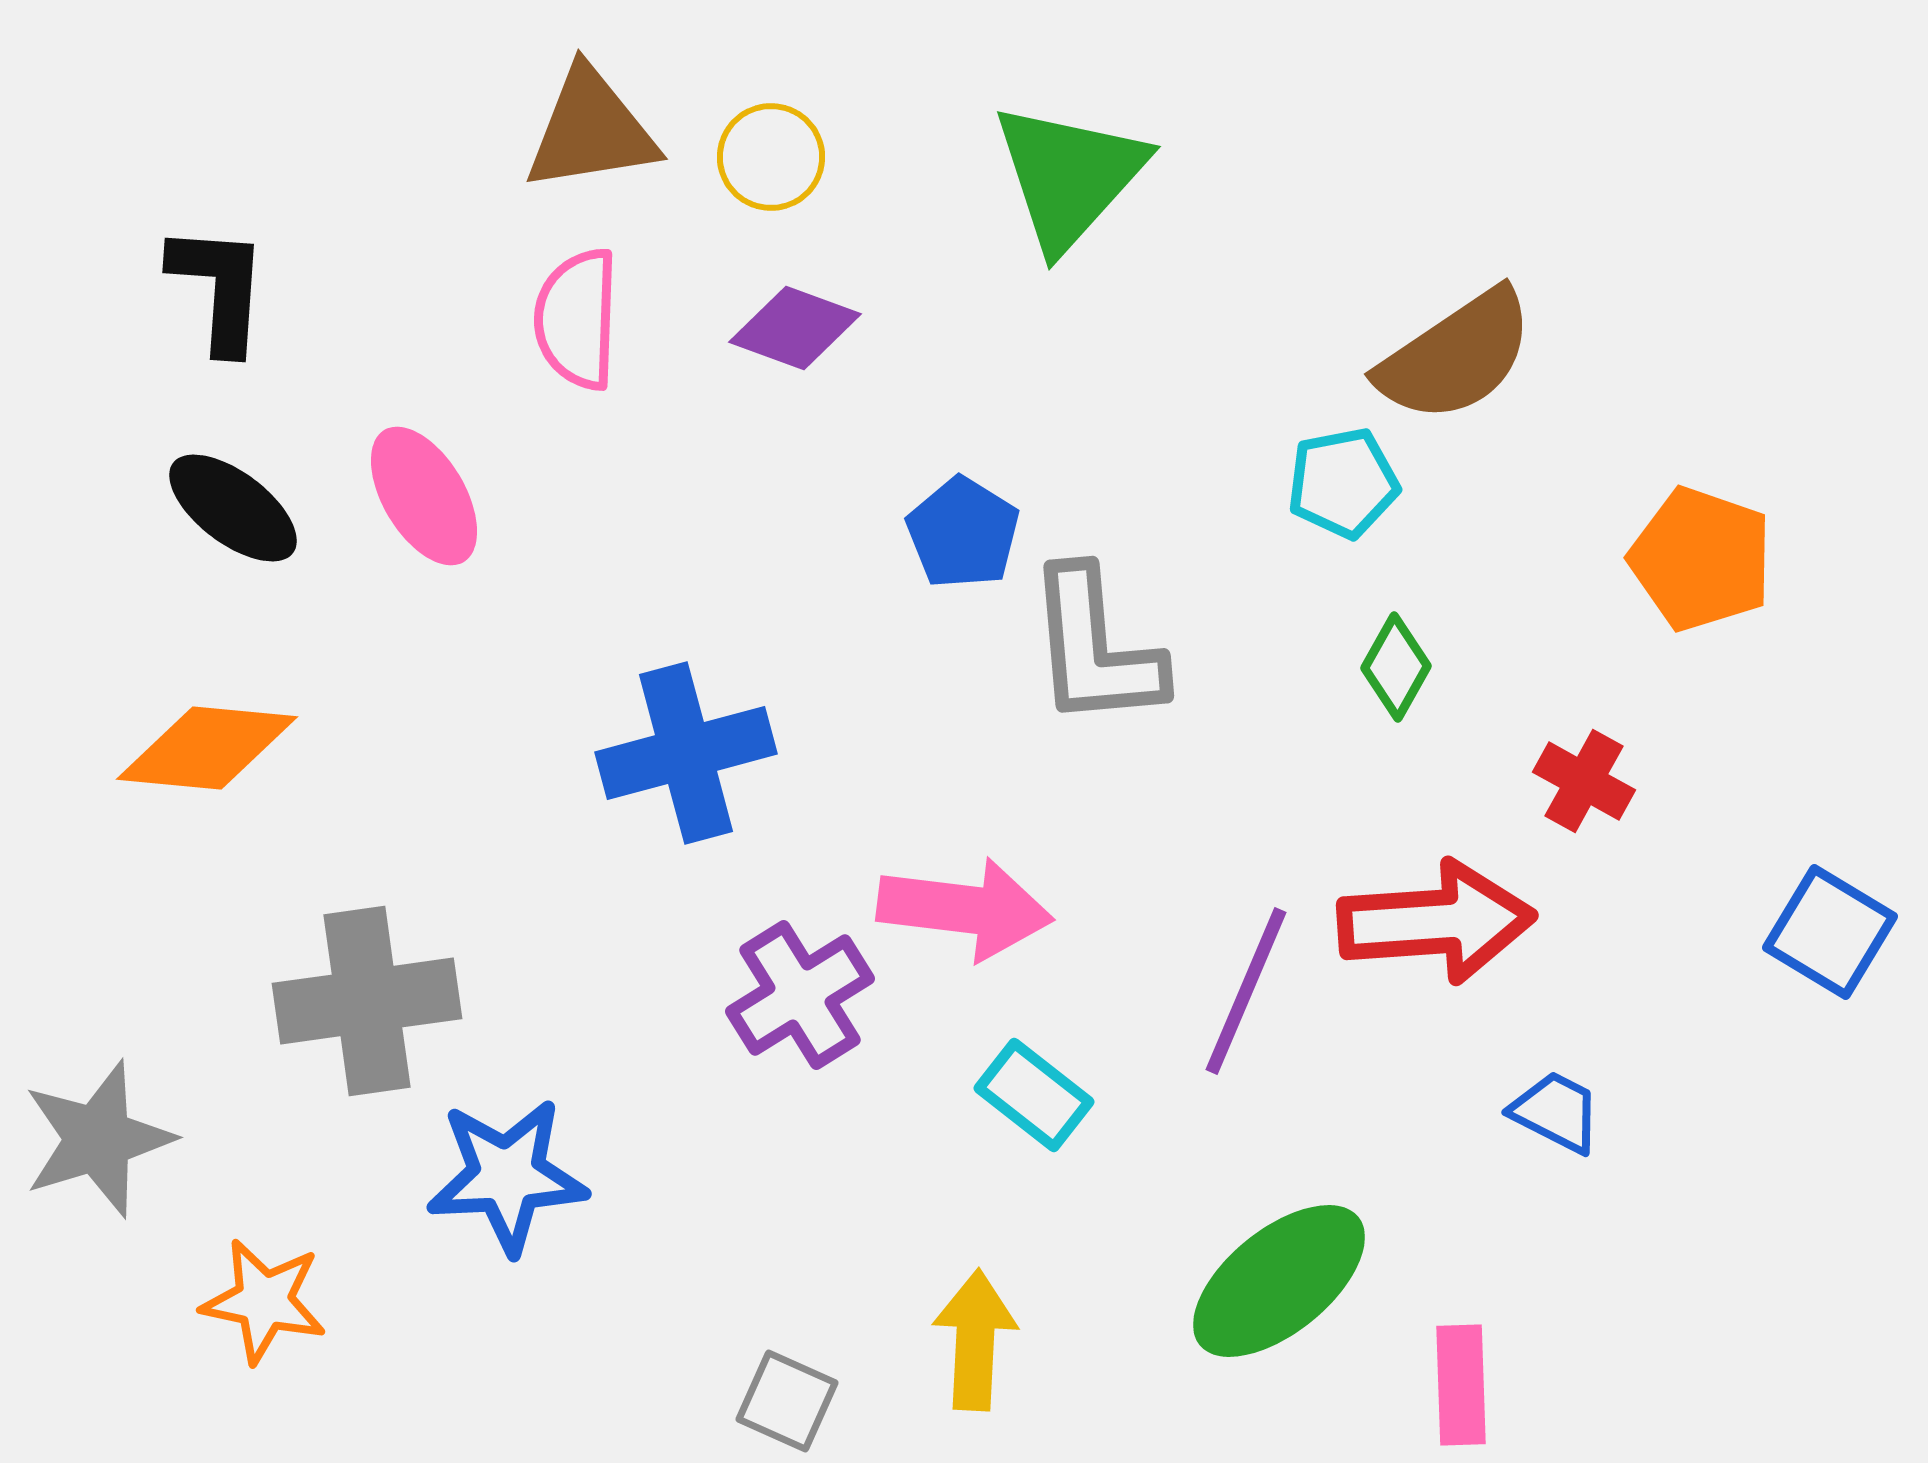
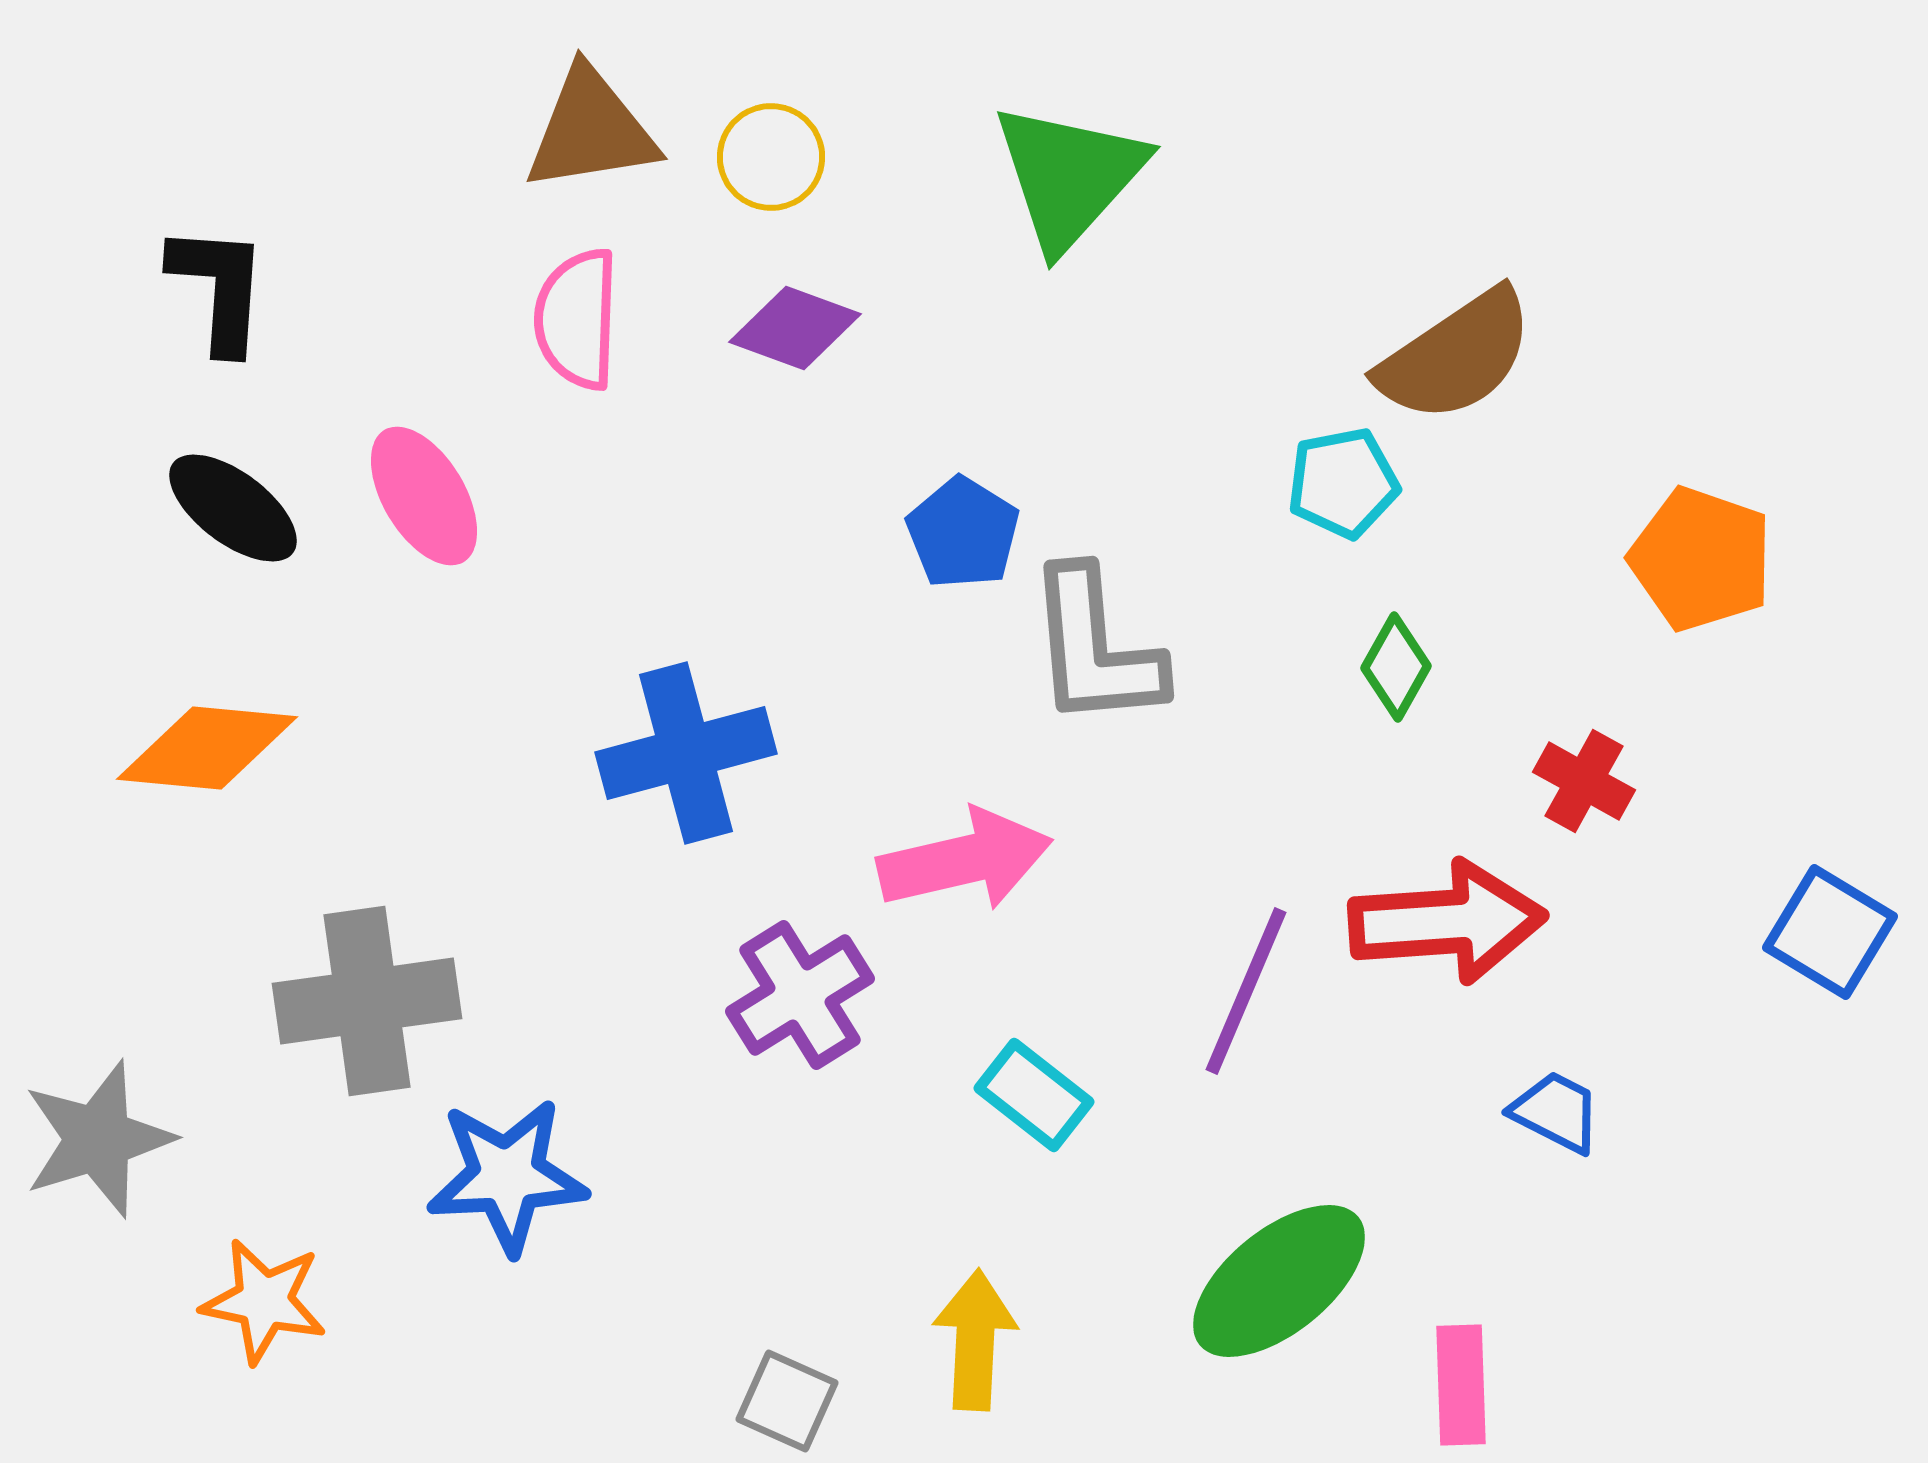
pink arrow: moved 49 px up; rotated 20 degrees counterclockwise
red arrow: moved 11 px right
